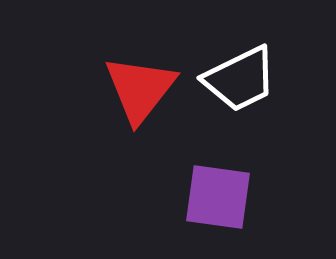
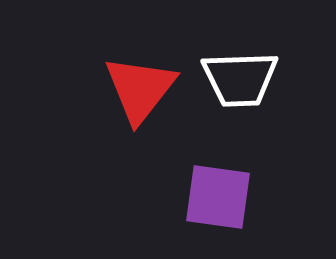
white trapezoid: rotated 24 degrees clockwise
